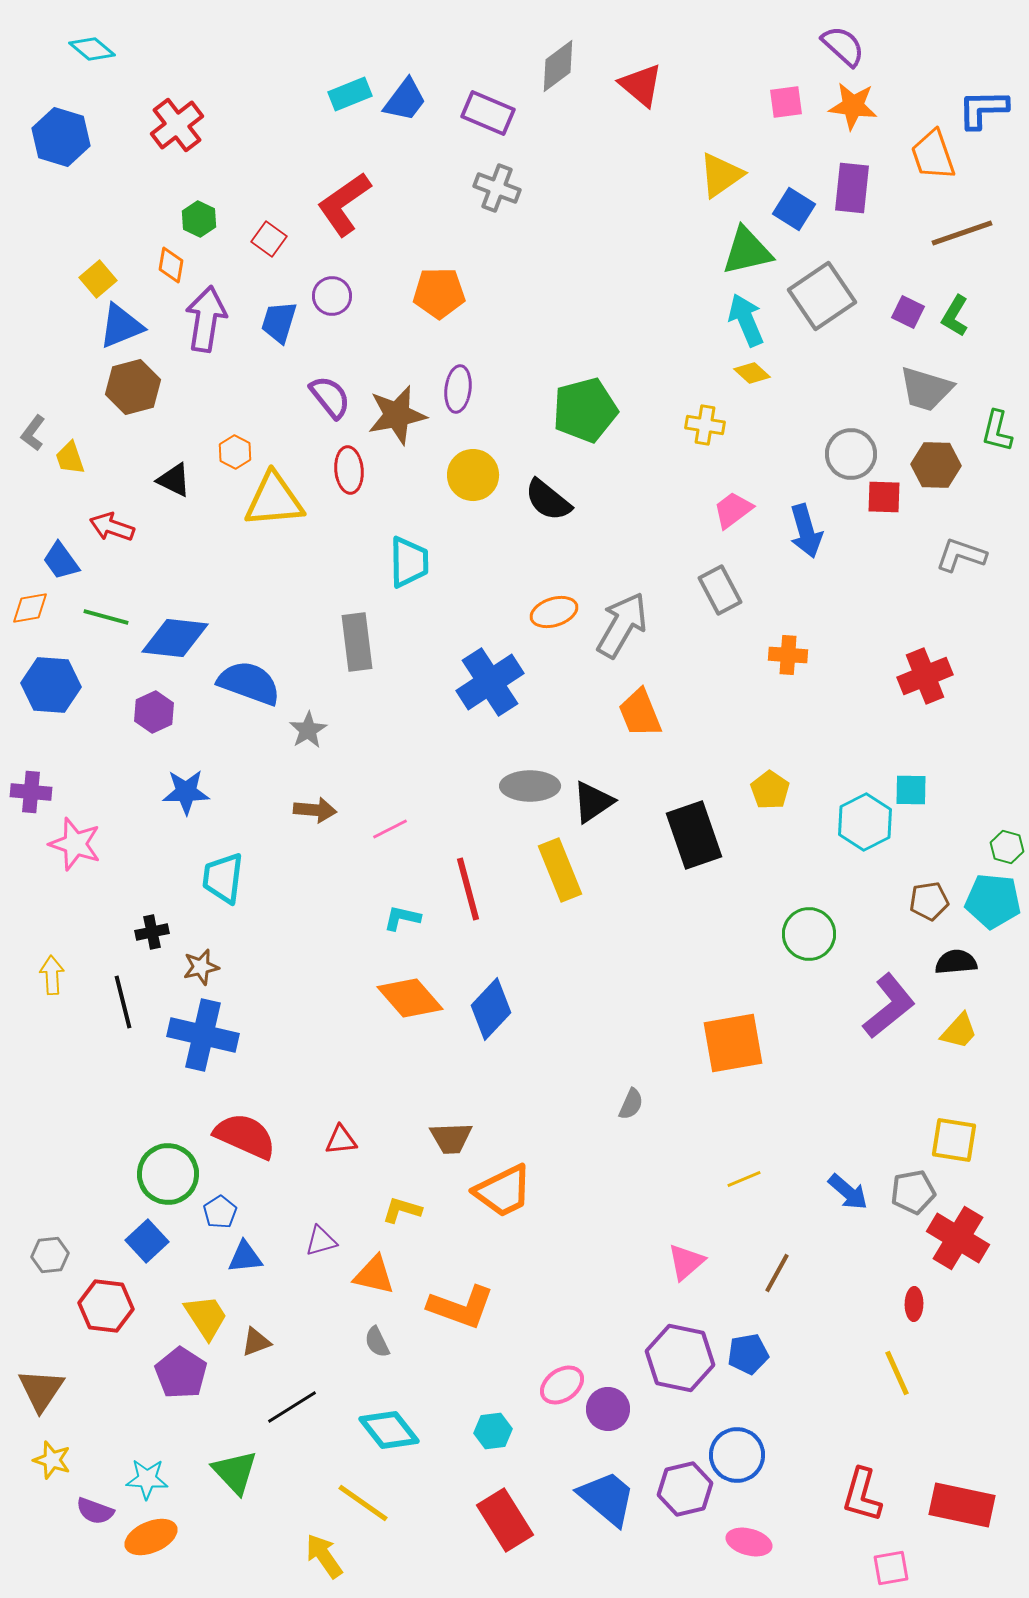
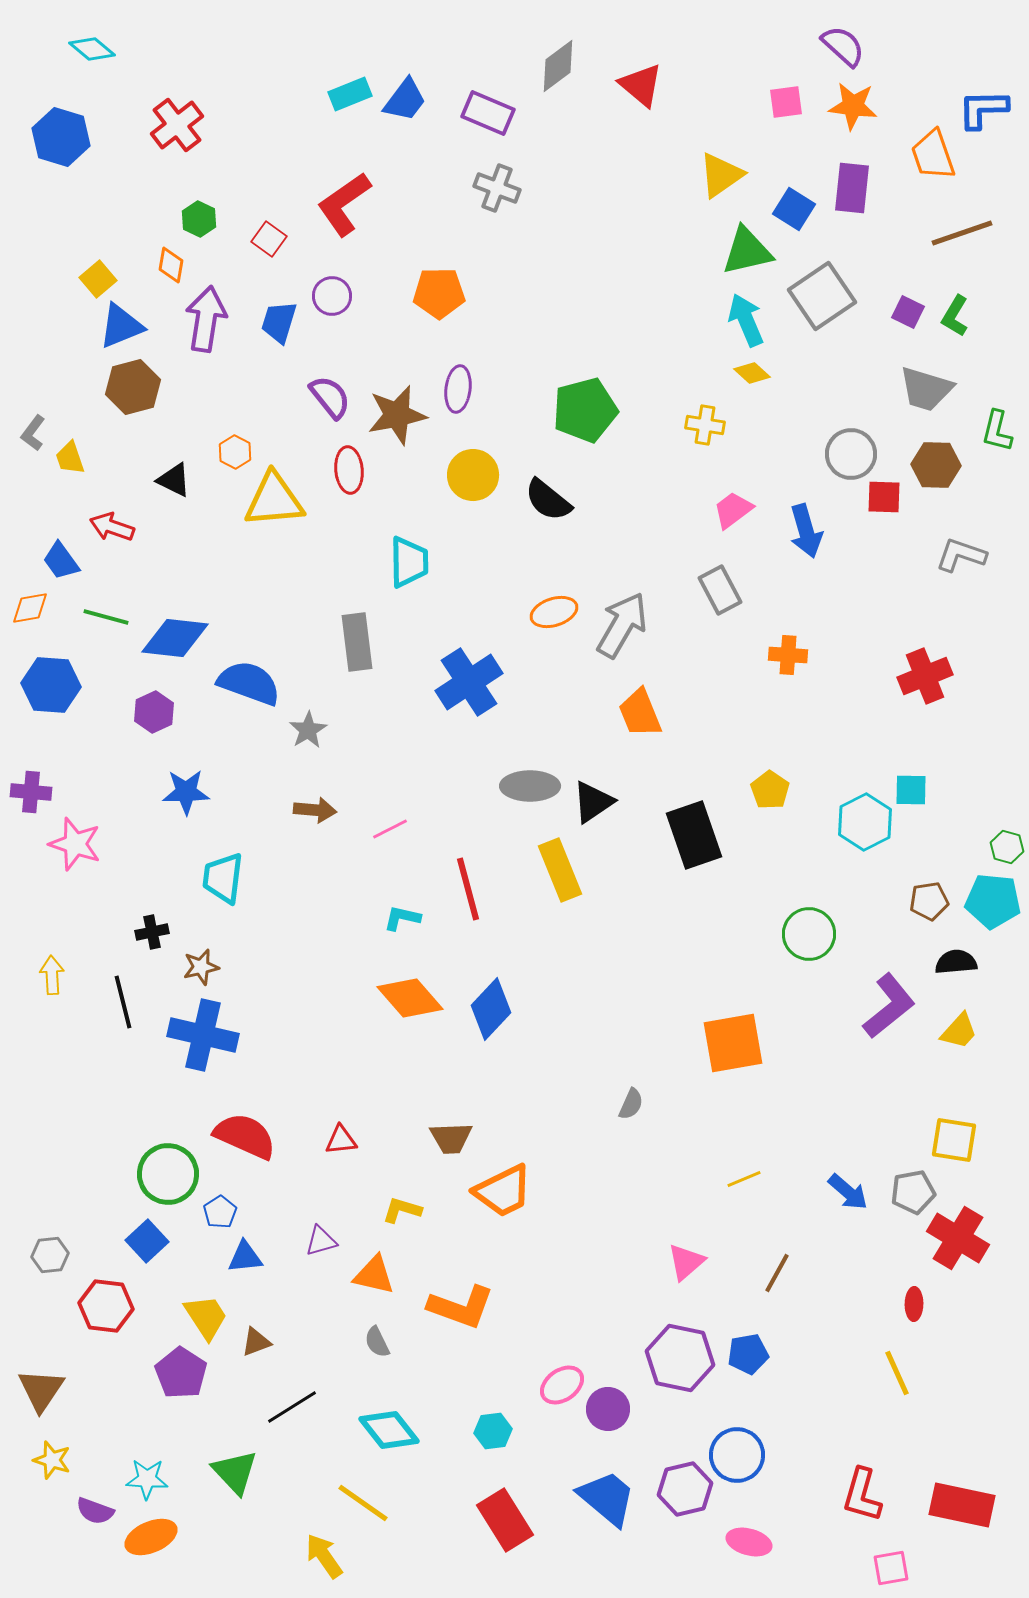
blue cross at (490, 682): moved 21 px left
